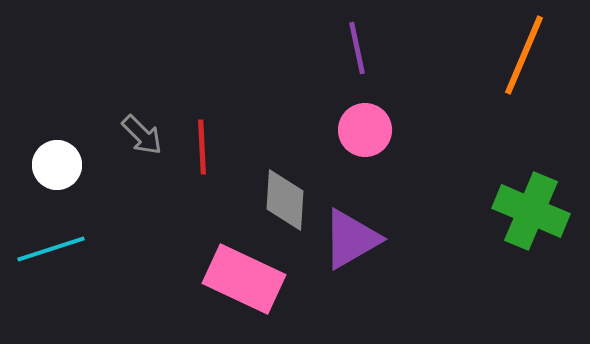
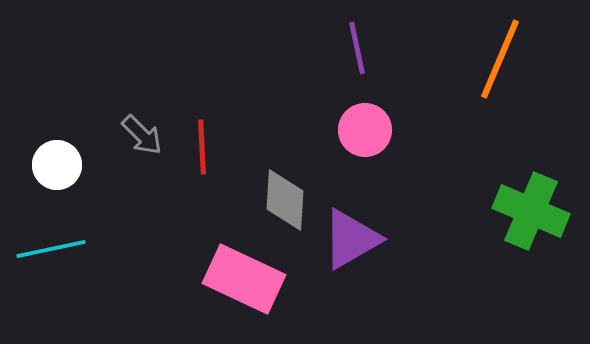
orange line: moved 24 px left, 4 px down
cyan line: rotated 6 degrees clockwise
